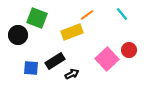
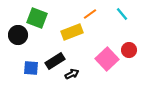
orange line: moved 3 px right, 1 px up
